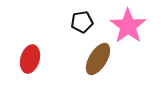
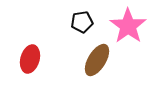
brown ellipse: moved 1 px left, 1 px down
